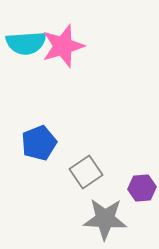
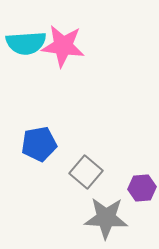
pink star: rotated 24 degrees clockwise
blue pentagon: moved 1 px down; rotated 12 degrees clockwise
gray square: rotated 16 degrees counterclockwise
gray star: moved 1 px right, 1 px up
